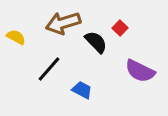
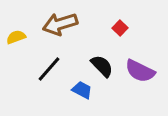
brown arrow: moved 3 px left, 1 px down
yellow semicircle: rotated 48 degrees counterclockwise
black semicircle: moved 6 px right, 24 px down
